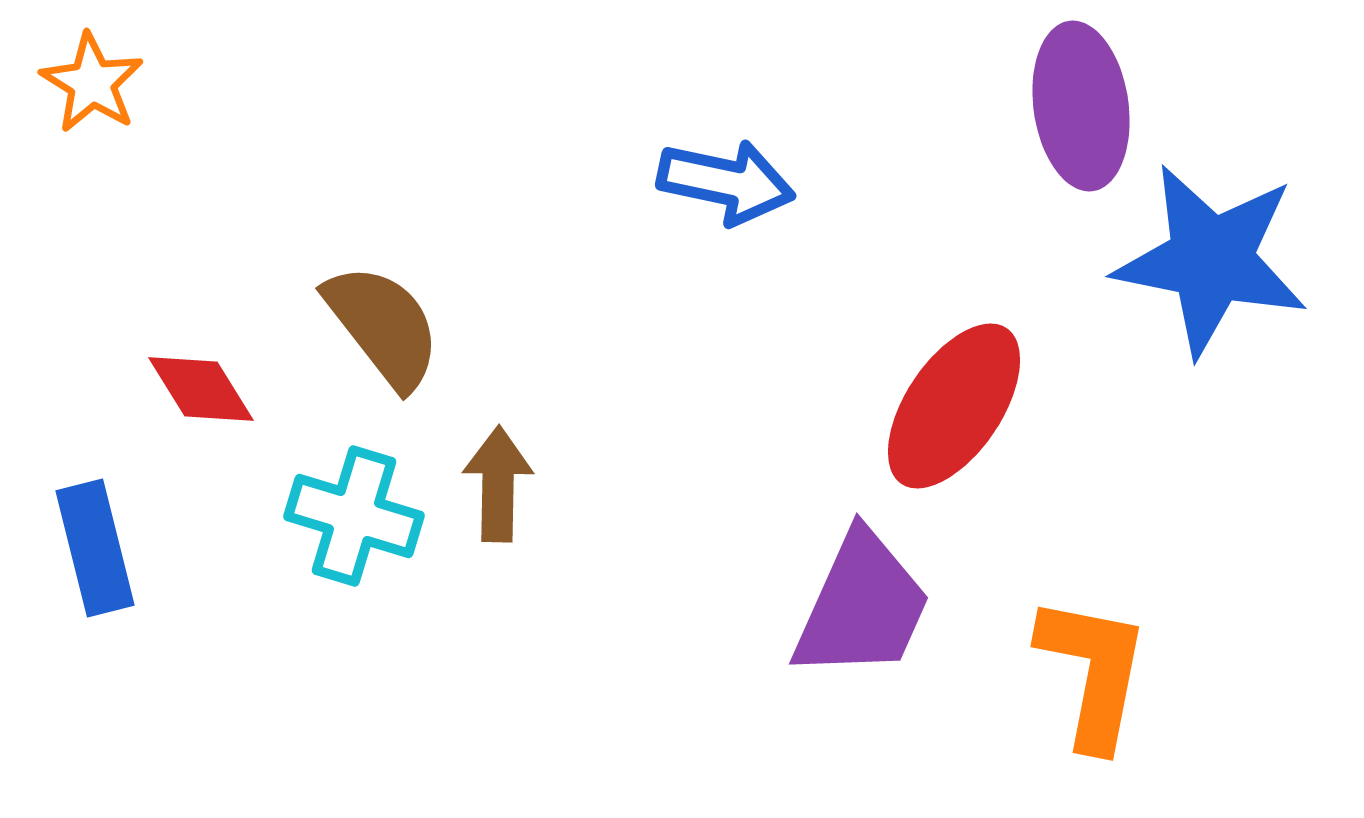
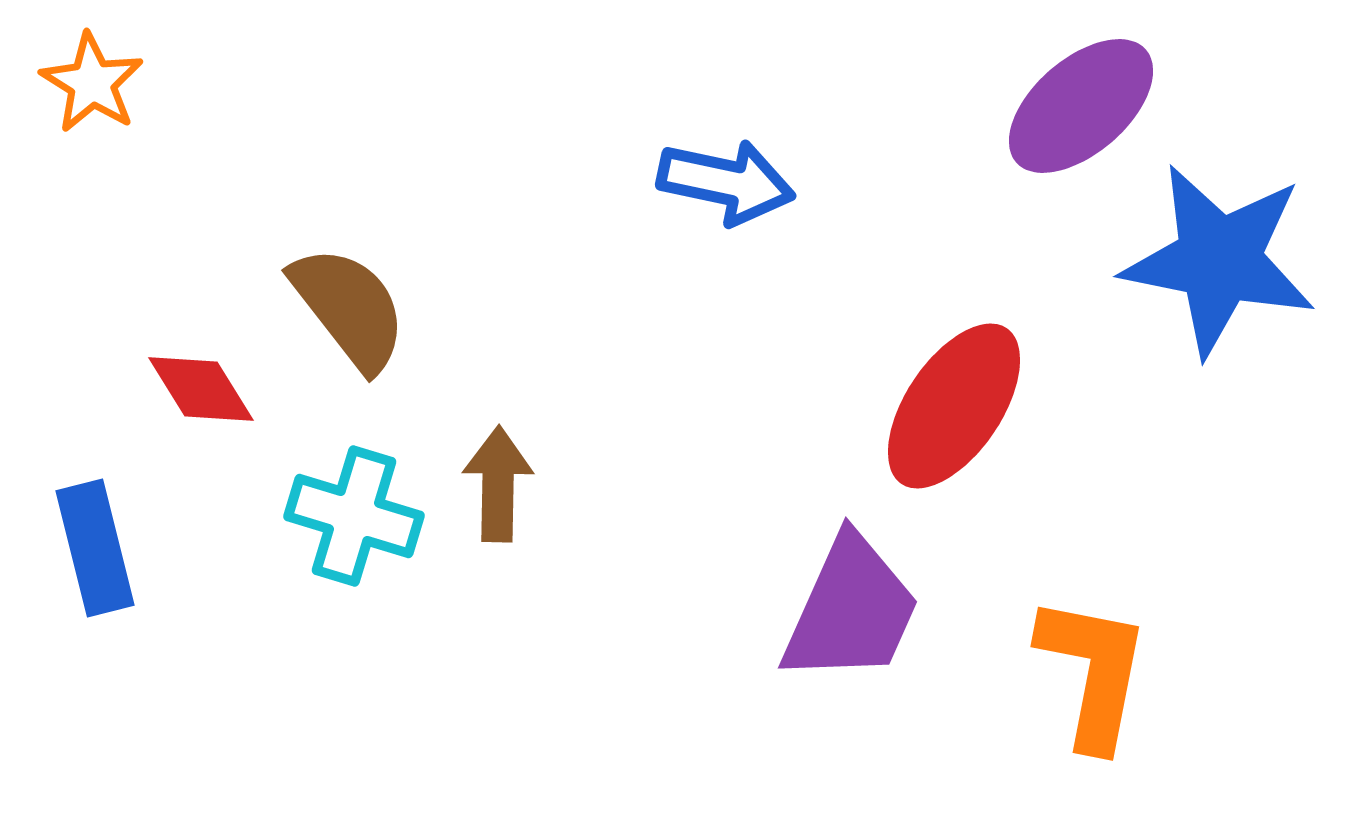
purple ellipse: rotated 57 degrees clockwise
blue star: moved 8 px right
brown semicircle: moved 34 px left, 18 px up
purple trapezoid: moved 11 px left, 4 px down
